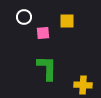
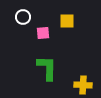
white circle: moved 1 px left
